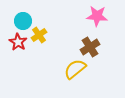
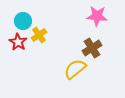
brown cross: moved 2 px right, 1 px down
